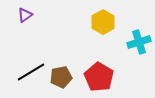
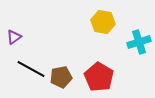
purple triangle: moved 11 px left, 22 px down
yellow hexagon: rotated 20 degrees counterclockwise
black line: moved 3 px up; rotated 60 degrees clockwise
